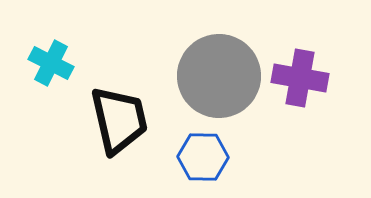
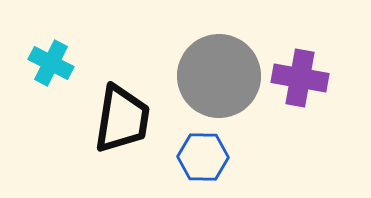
black trapezoid: moved 3 px right, 1 px up; rotated 22 degrees clockwise
